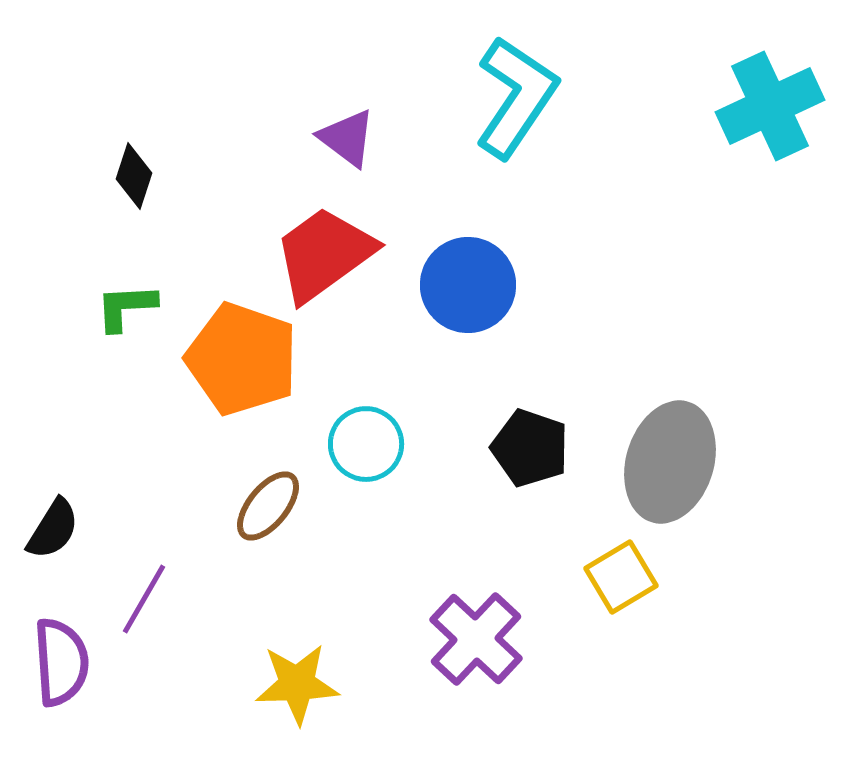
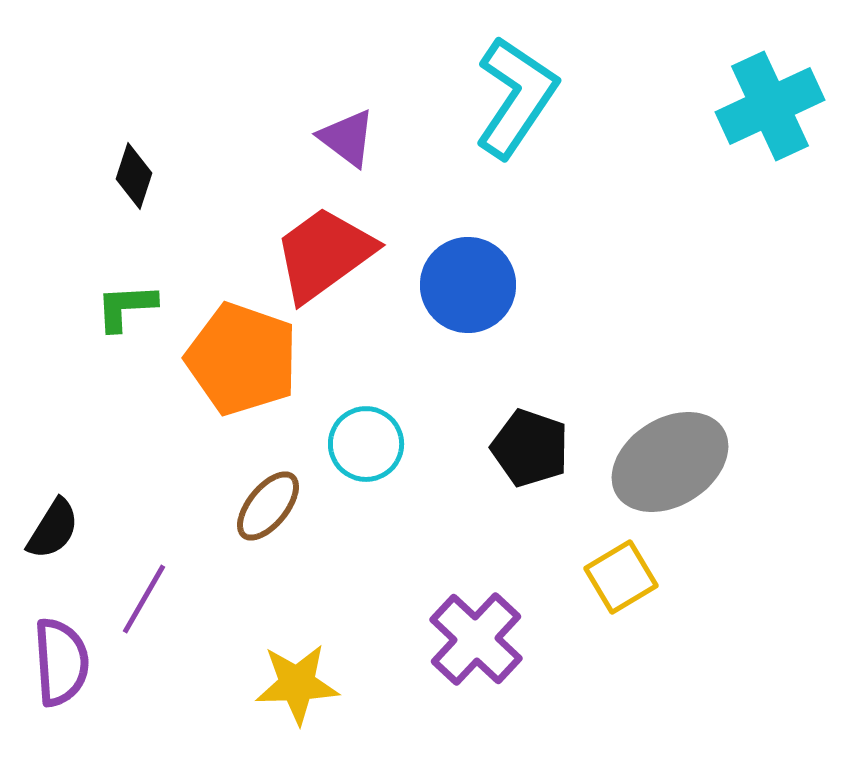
gray ellipse: rotated 41 degrees clockwise
